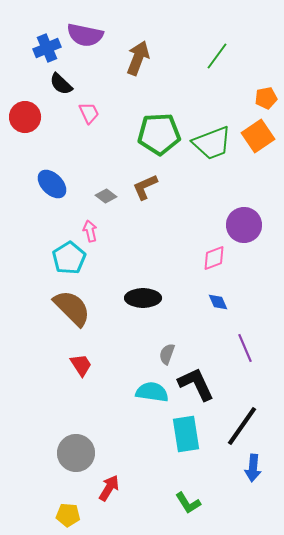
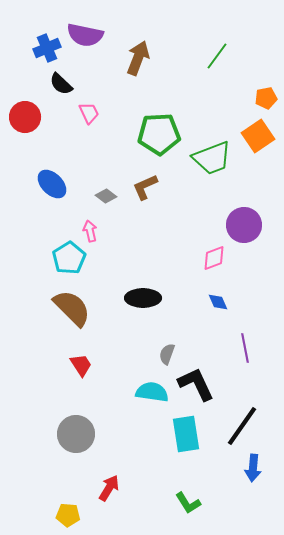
green trapezoid: moved 15 px down
purple line: rotated 12 degrees clockwise
gray circle: moved 19 px up
